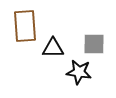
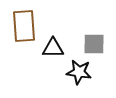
brown rectangle: moved 1 px left
